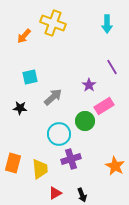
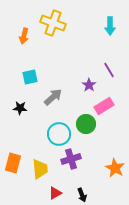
cyan arrow: moved 3 px right, 2 px down
orange arrow: rotated 28 degrees counterclockwise
purple line: moved 3 px left, 3 px down
green circle: moved 1 px right, 3 px down
orange star: moved 2 px down
